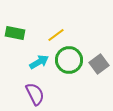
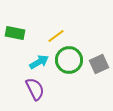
yellow line: moved 1 px down
gray square: rotated 12 degrees clockwise
purple semicircle: moved 5 px up
